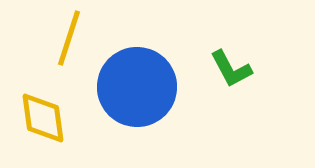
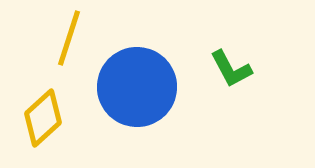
yellow diamond: rotated 56 degrees clockwise
